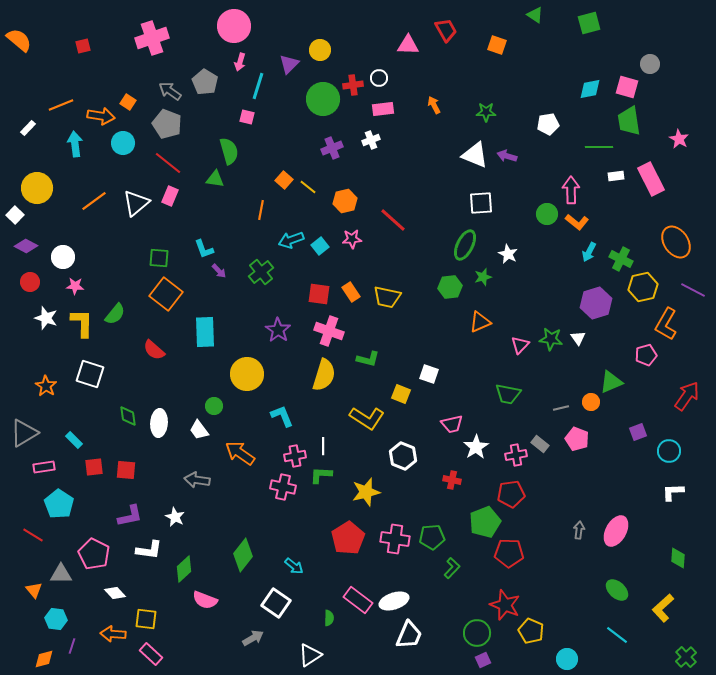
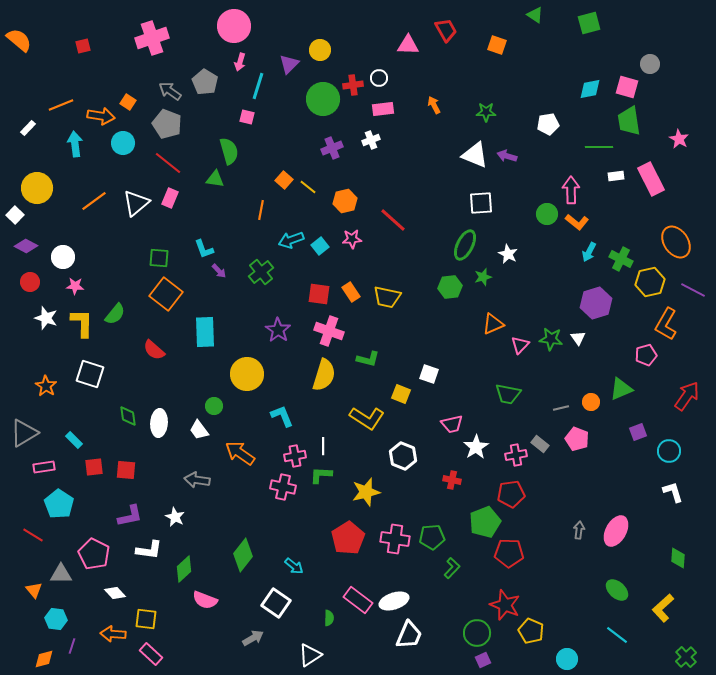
pink rectangle at (170, 196): moved 2 px down
yellow hexagon at (643, 287): moved 7 px right, 5 px up
orange triangle at (480, 322): moved 13 px right, 2 px down
green triangle at (611, 382): moved 10 px right, 7 px down
white L-shape at (673, 492): rotated 75 degrees clockwise
